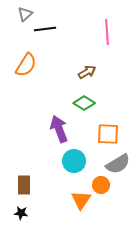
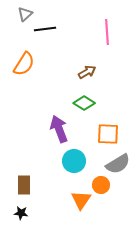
orange semicircle: moved 2 px left, 1 px up
